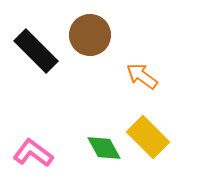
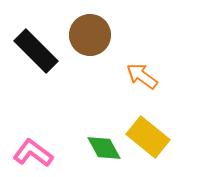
yellow rectangle: rotated 6 degrees counterclockwise
